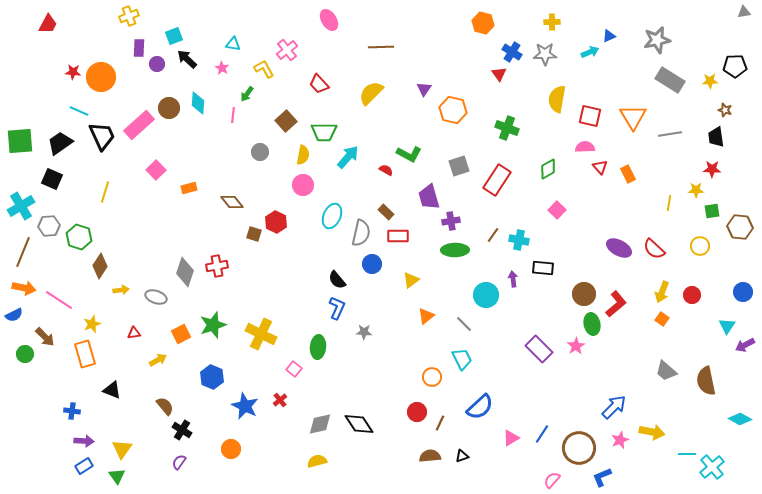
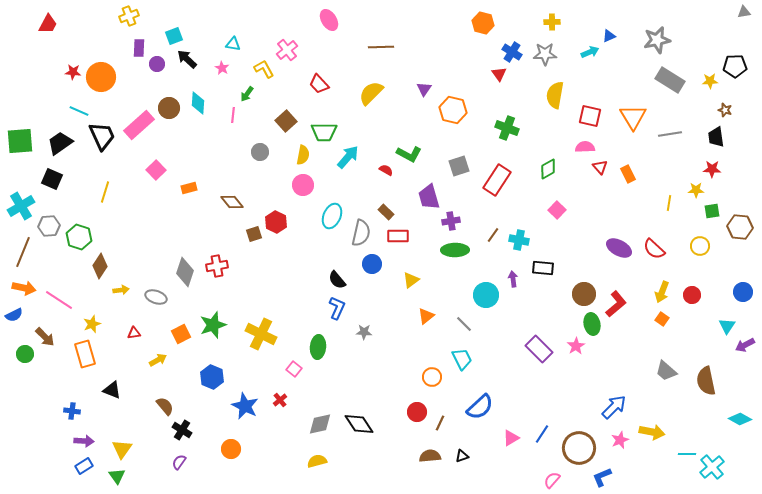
yellow semicircle at (557, 99): moved 2 px left, 4 px up
brown square at (254, 234): rotated 35 degrees counterclockwise
